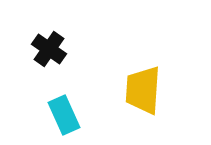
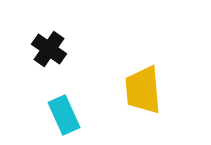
yellow trapezoid: rotated 9 degrees counterclockwise
